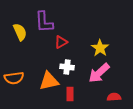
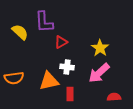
yellow semicircle: rotated 24 degrees counterclockwise
